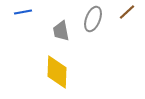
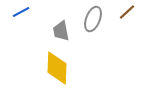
blue line: moved 2 px left; rotated 18 degrees counterclockwise
yellow diamond: moved 4 px up
